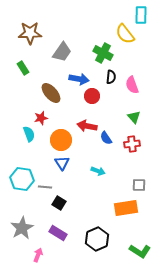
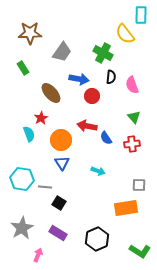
red star: rotated 16 degrees counterclockwise
